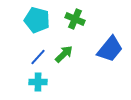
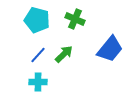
blue line: moved 2 px up
